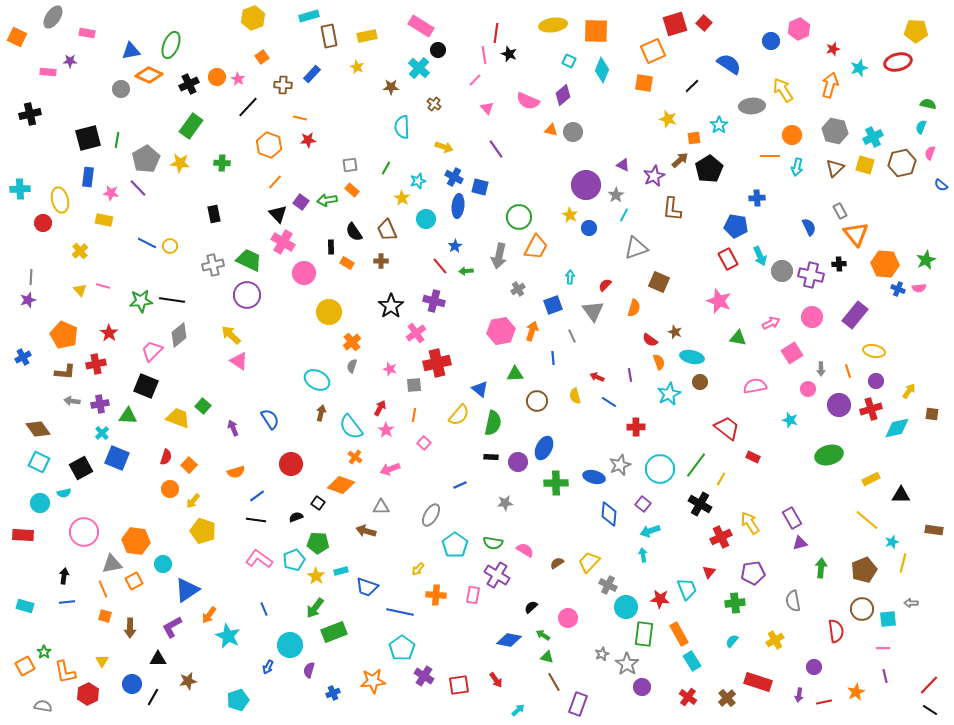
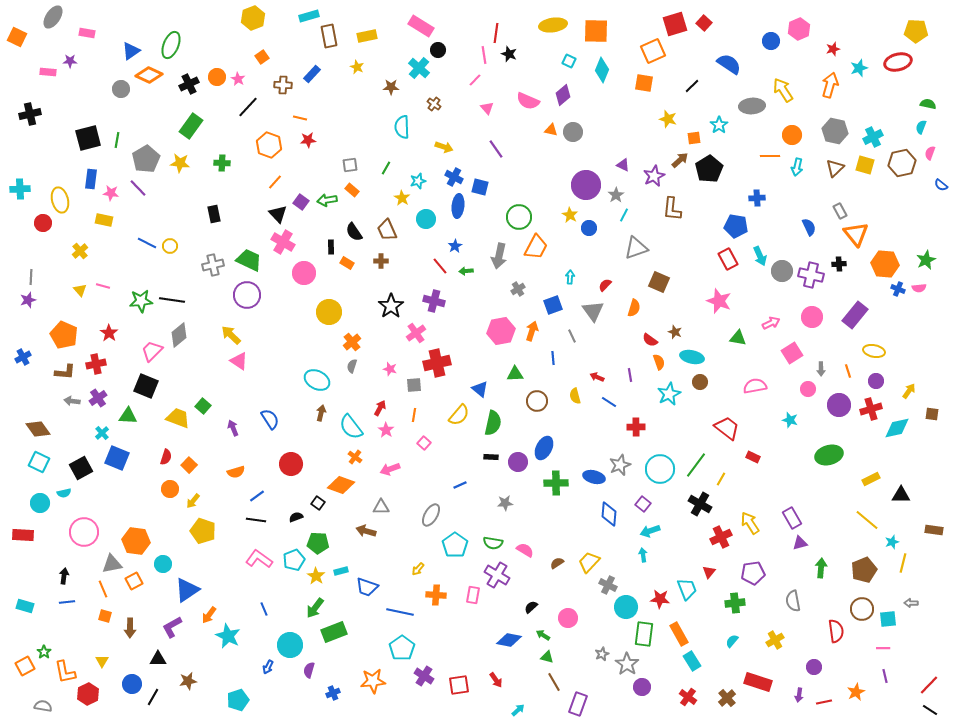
blue triangle at (131, 51): rotated 24 degrees counterclockwise
blue rectangle at (88, 177): moved 3 px right, 2 px down
purple cross at (100, 404): moved 2 px left, 6 px up; rotated 24 degrees counterclockwise
